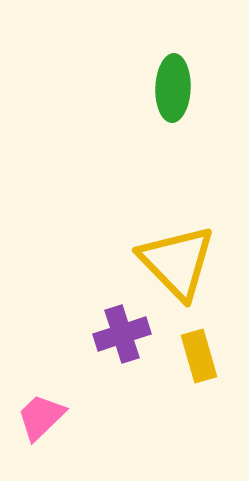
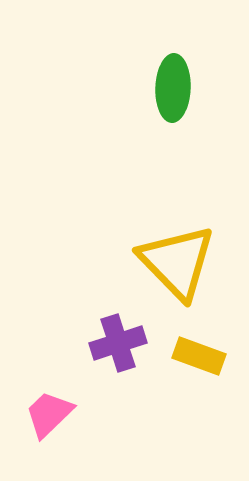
purple cross: moved 4 px left, 9 px down
yellow rectangle: rotated 54 degrees counterclockwise
pink trapezoid: moved 8 px right, 3 px up
